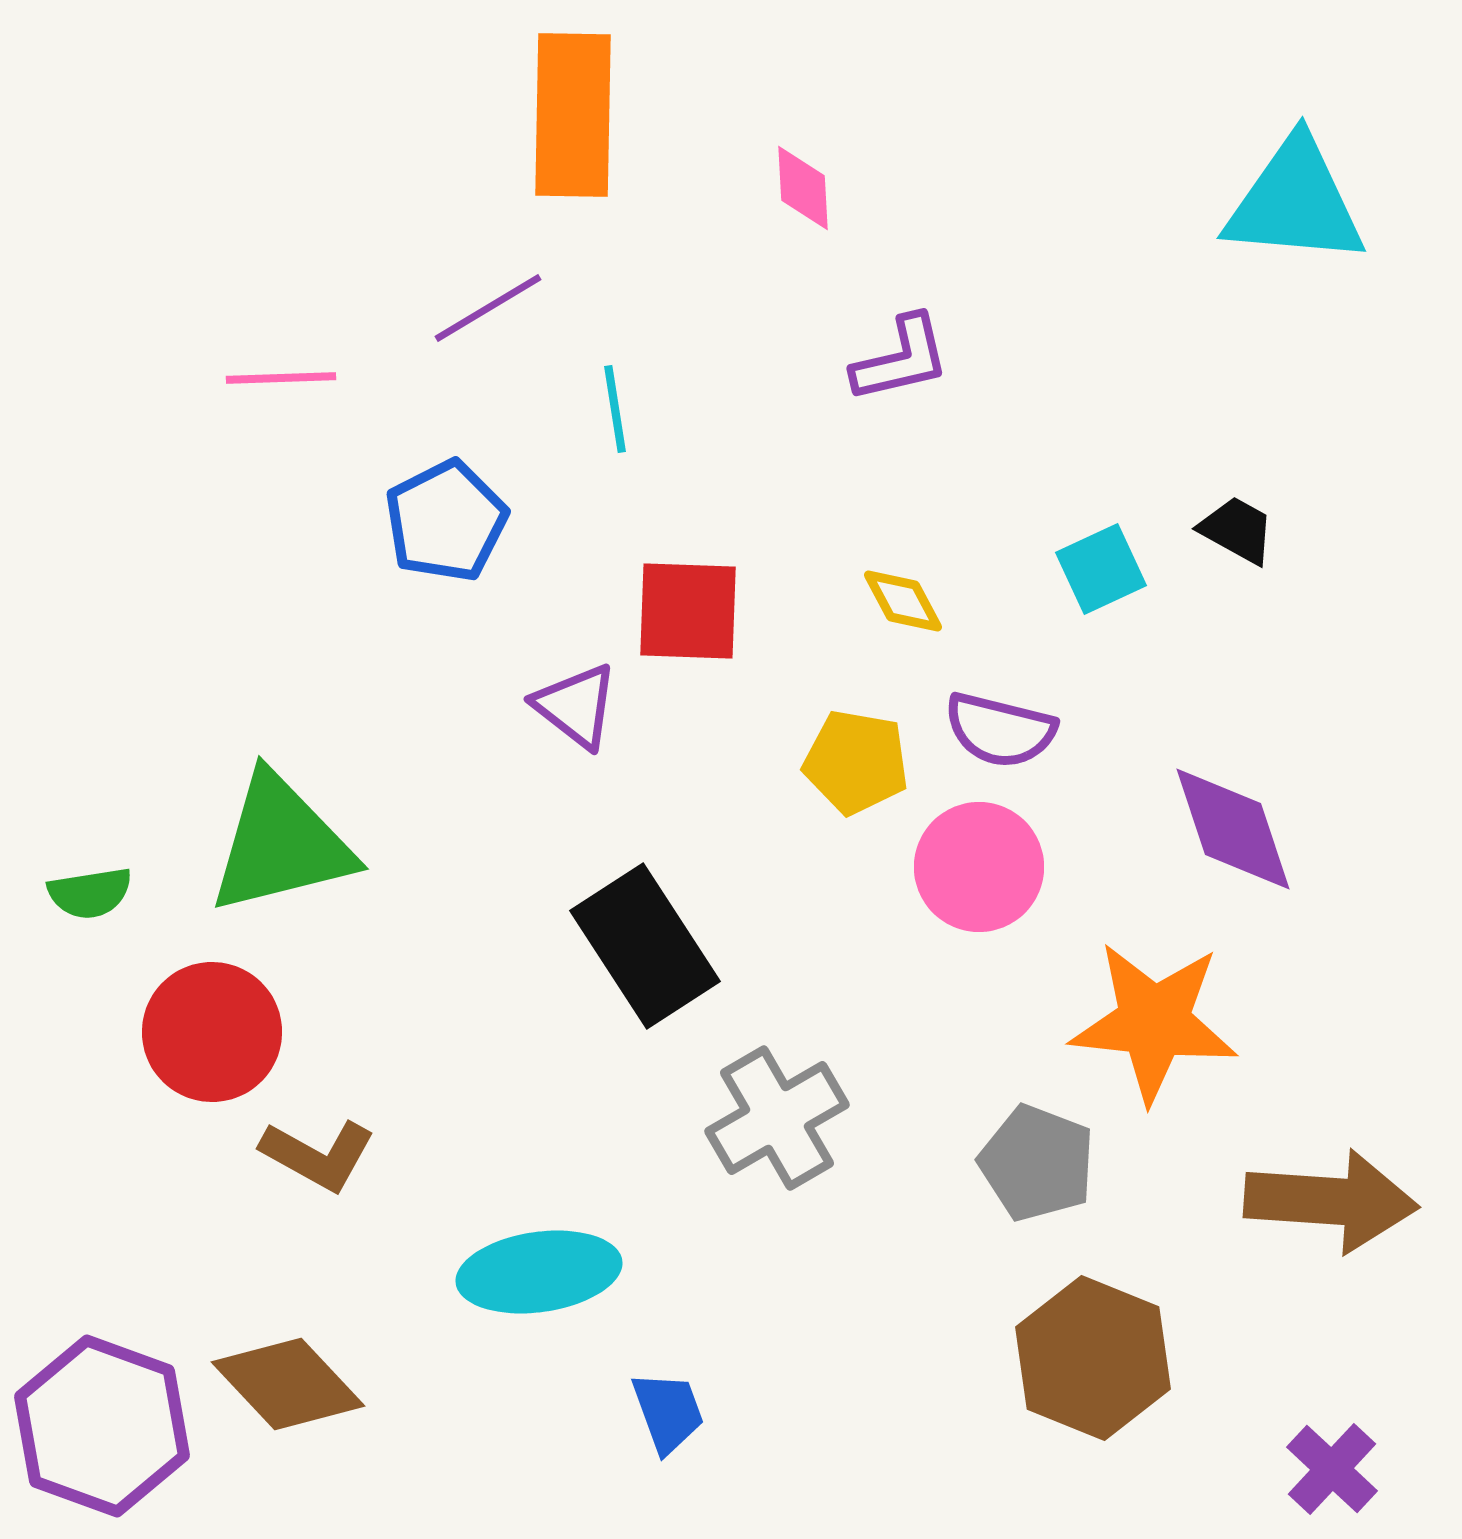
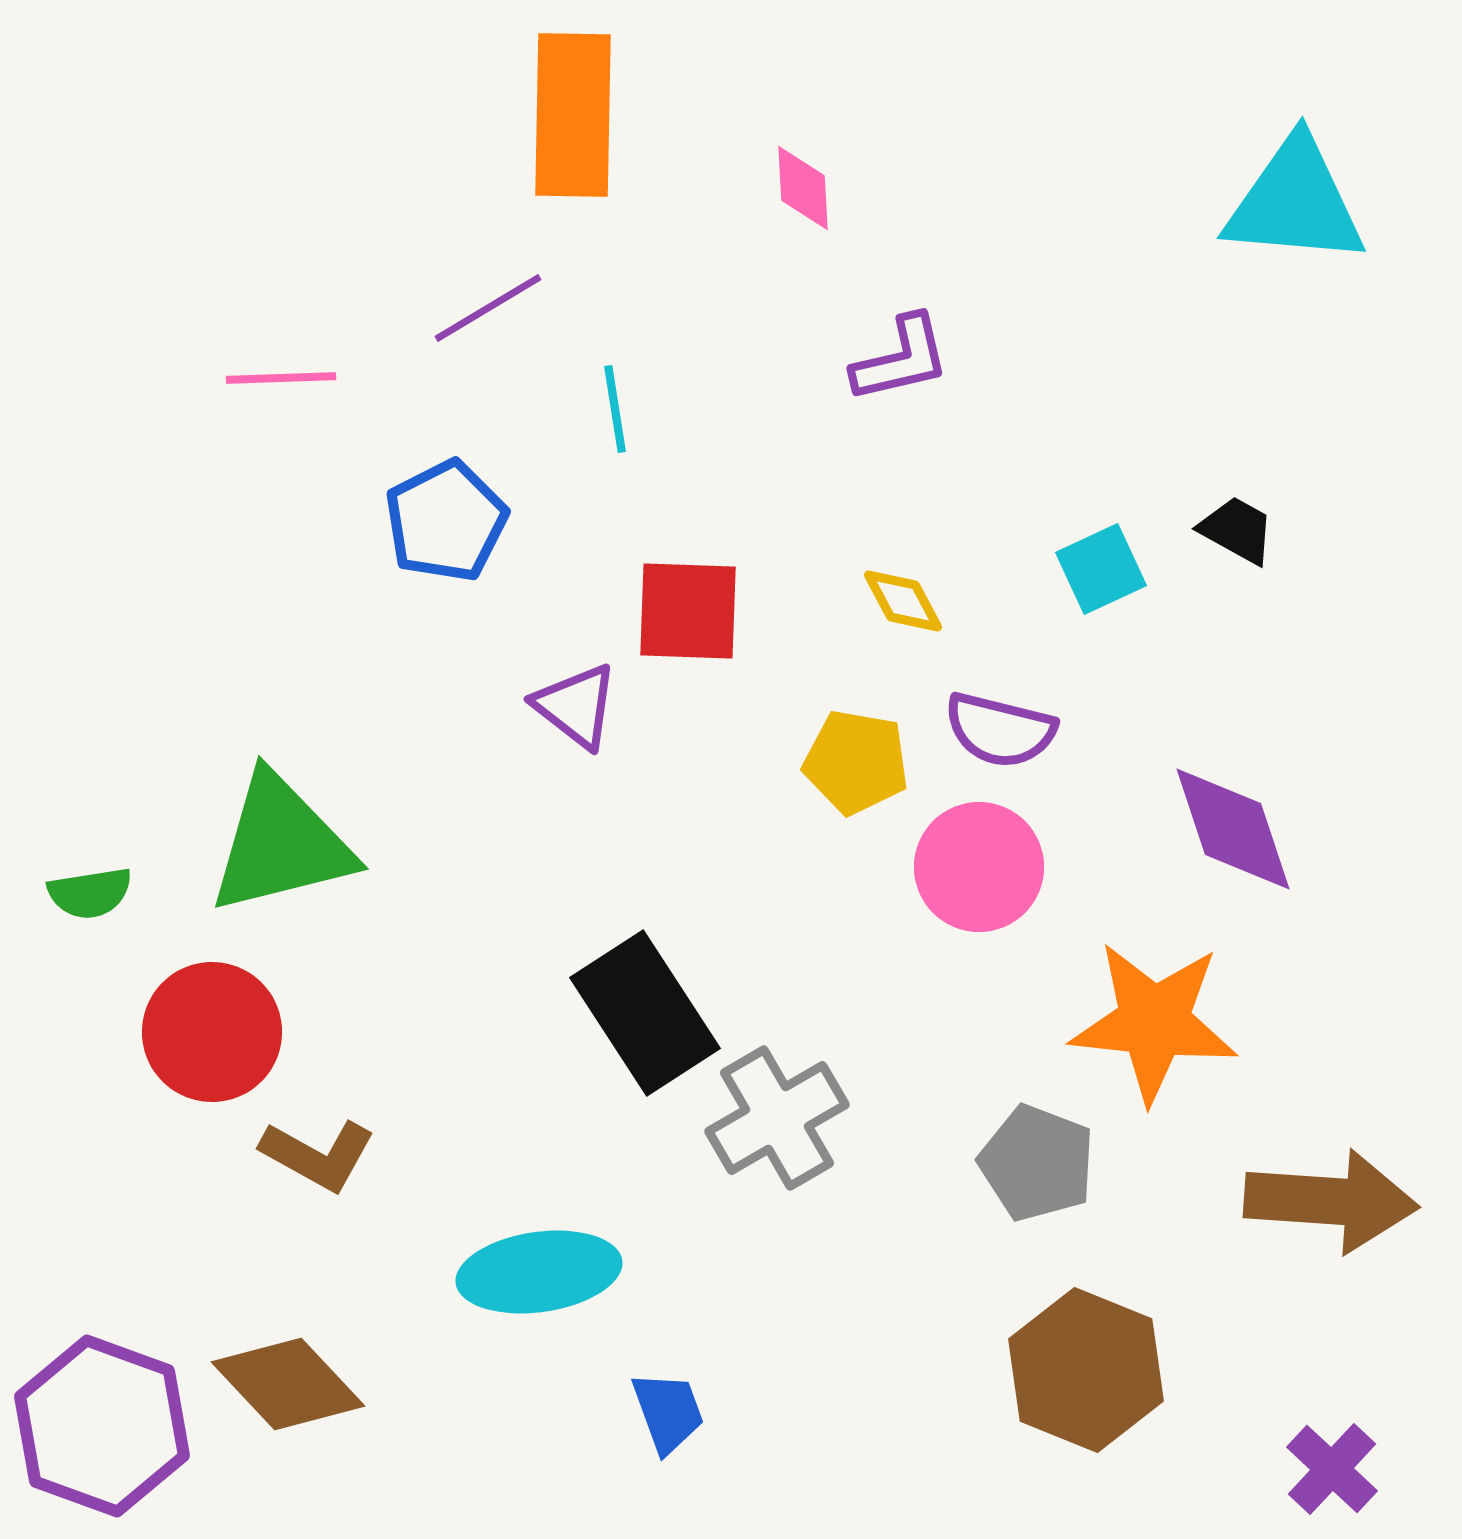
black rectangle: moved 67 px down
brown hexagon: moved 7 px left, 12 px down
